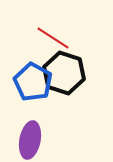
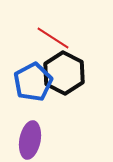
black hexagon: rotated 9 degrees clockwise
blue pentagon: rotated 15 degrees clockwise
